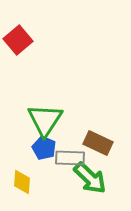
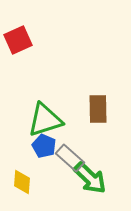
red square: rotated 16 degrees clockwise
green triangle: rotated 39 degrees clockwise
brown rectangle: moved 34 px up; rotated 64 degrees clockwise
blue pentagon: moved 2 px up
gray rectangle: rotated 40 degrees clockwise
